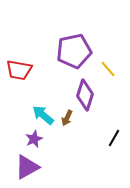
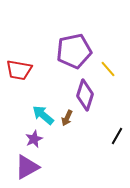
black line: moved 3 px right, 2 px up
